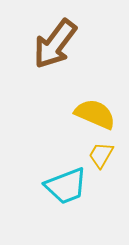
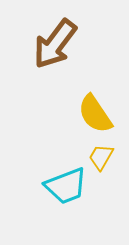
yellow semicircle: rotated 147 degrees counterclockwise
yellow trapezoid: moved 2 px down
